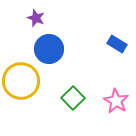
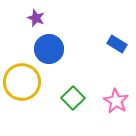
yellow circle: moved 1 px right, 1 px down
